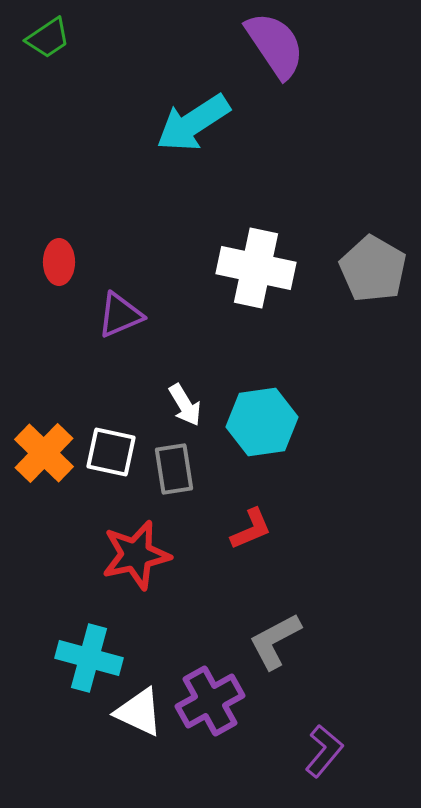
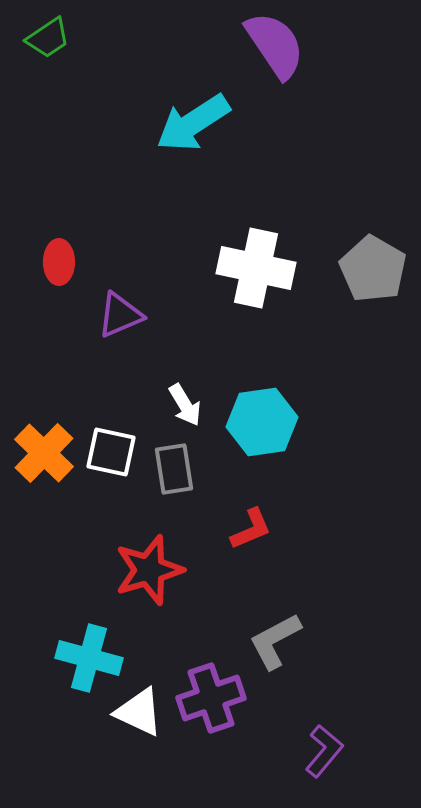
red star: moved 13 px right, 15 px down; rotated 4 degrees counterclockwise
purple cross: moved 1 px right, 3 px up; rotated 10 degrees clockwise
